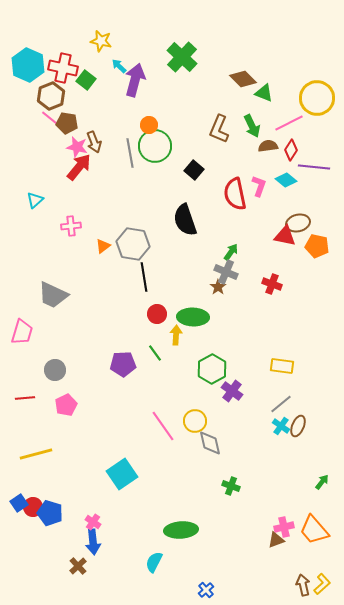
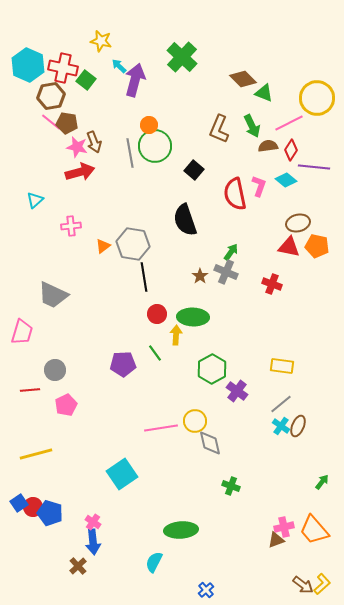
brown hexagon at (51, 96): rotated 12 degrees clockwise
pink line at (51, 119): moved 3 px down
red arrow at (79, 167): moved 1 px right, 5 px down; rotated 36 degrees clockwise
red triangle at (285, 236): moved 4 px right, 11 px down
brown star at (218, 287): moved 18 px left, 11 px up
purple cross at (232, 391): moved 5 px right
red line at (25, 398): moved 5 px right, 8 px up
pink line at (163, 426): moved 2 px left, 2 px down; rotated 64 degrees counterclockwise
brown arrow at (303, 585): rotated 140 degrees clockwise
